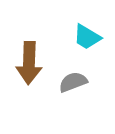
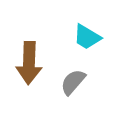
gray semicircle: rotated 28 degrees counterclockwise
